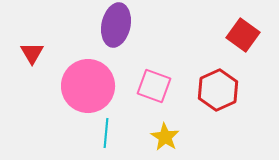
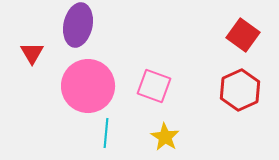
purple ellipse: moved 38 px left
red hexagon: moved 22 px right
